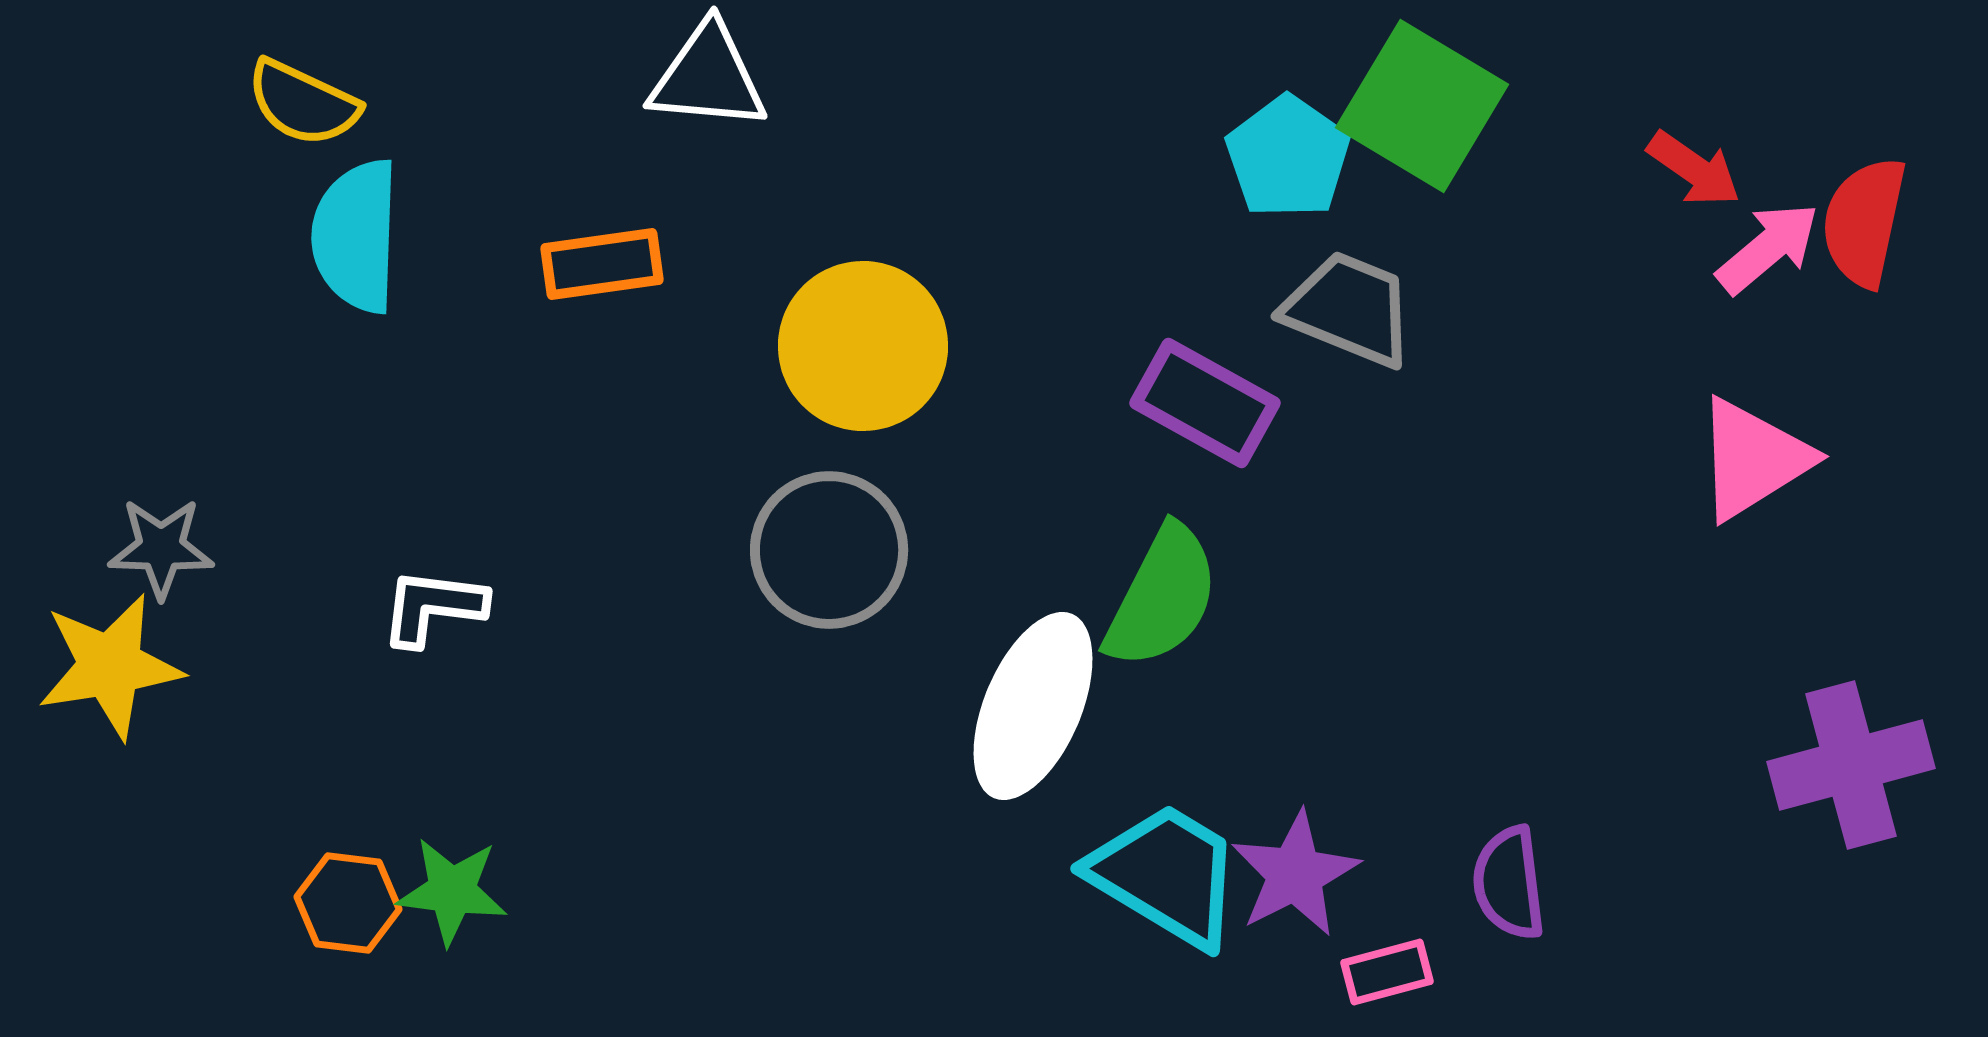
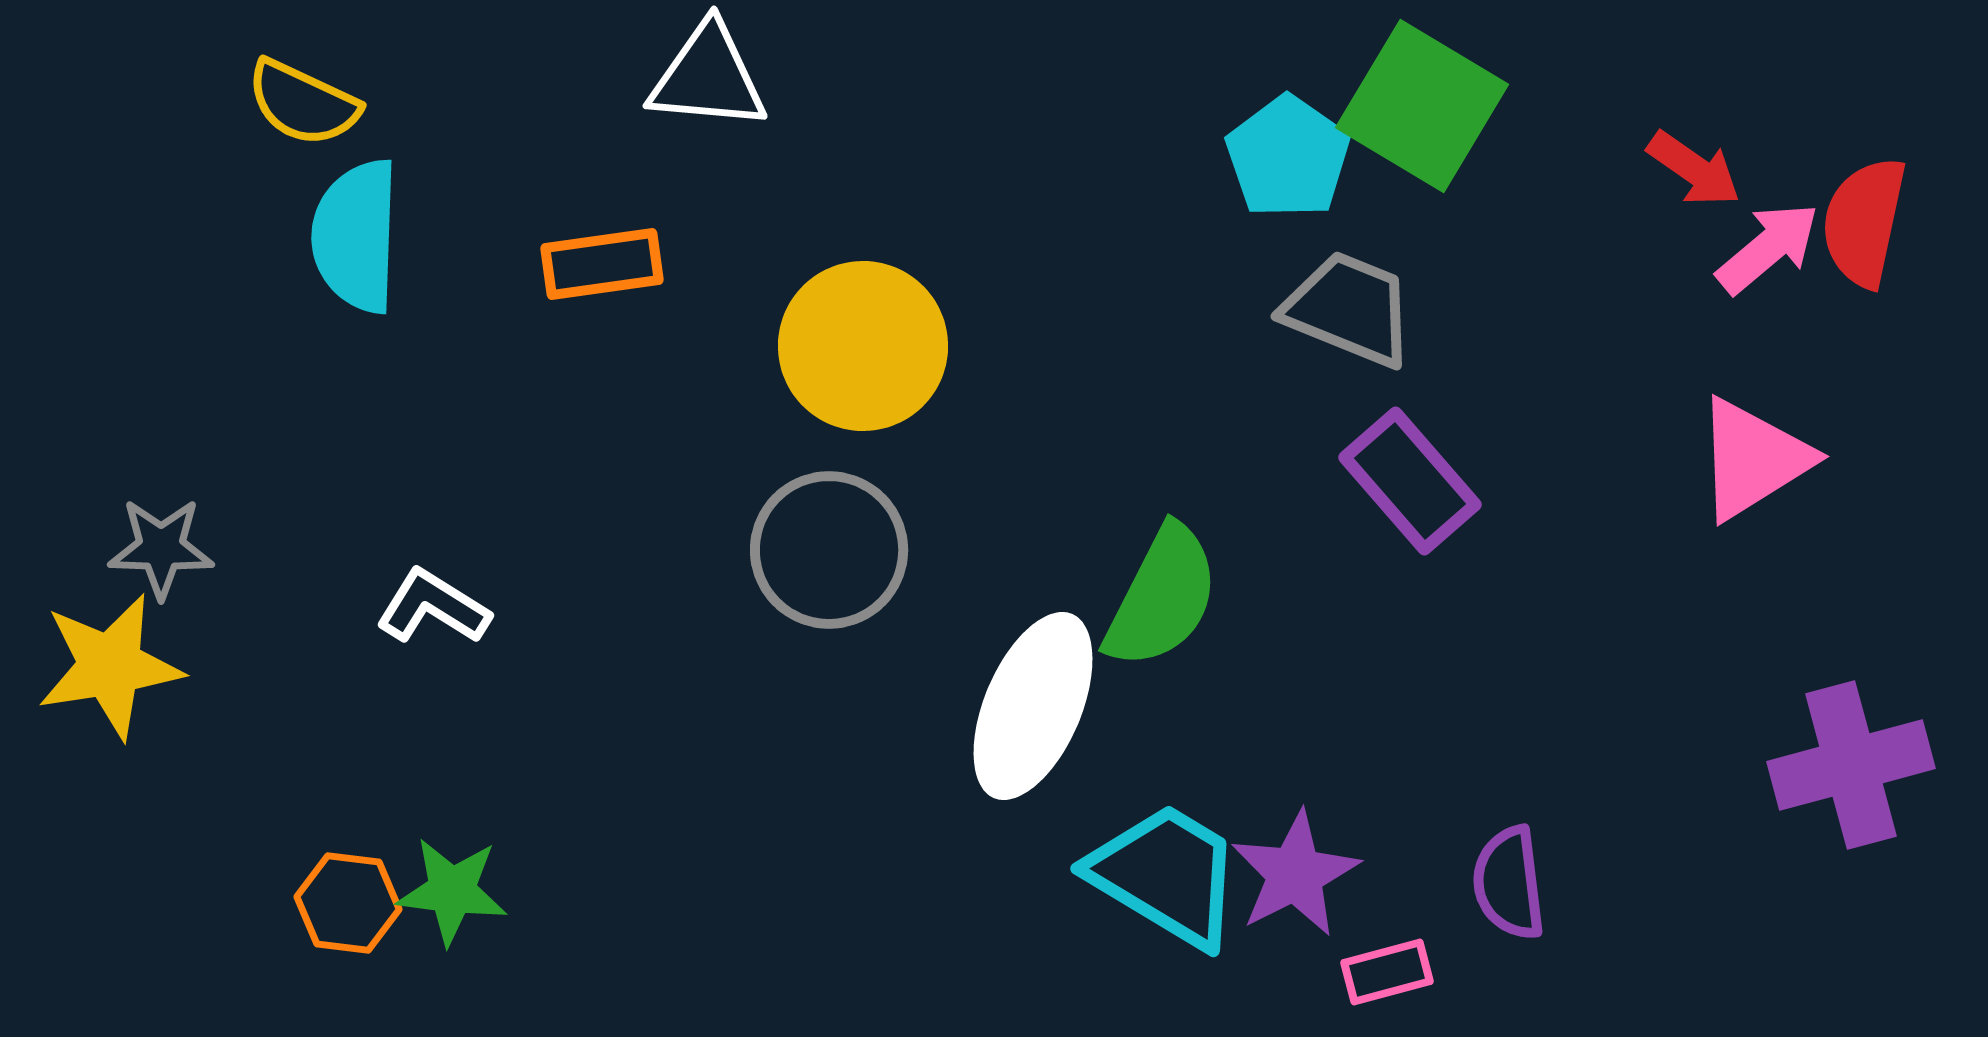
purple rectangle: moved 205 px right, 78 px down; rotated 20 degrees clockwise
white L-shape: rotated 25 degrees clockwise
